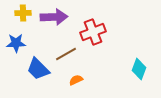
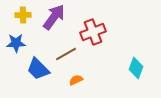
yellow cross: moved 2 px down
purple arrow: rotated 52 degrees counterclockwise
cyan diamond: moved 3 px left, 1 px up
